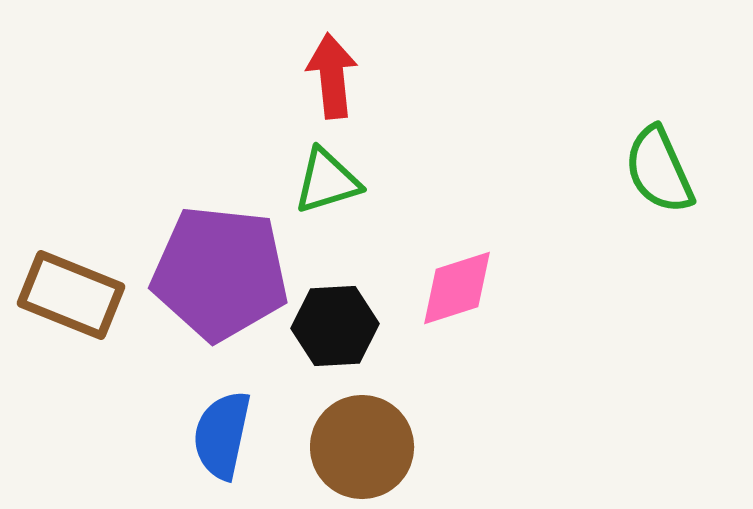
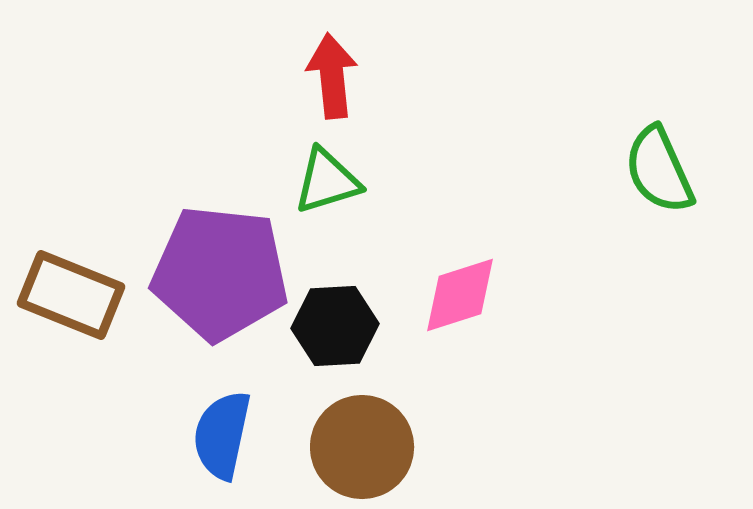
pink diamond: moved 3 px right, 7 px down
